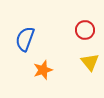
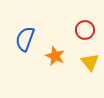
orange star: moved 12 px right, 14 px up; rotated 30 degrees counterclockwise
